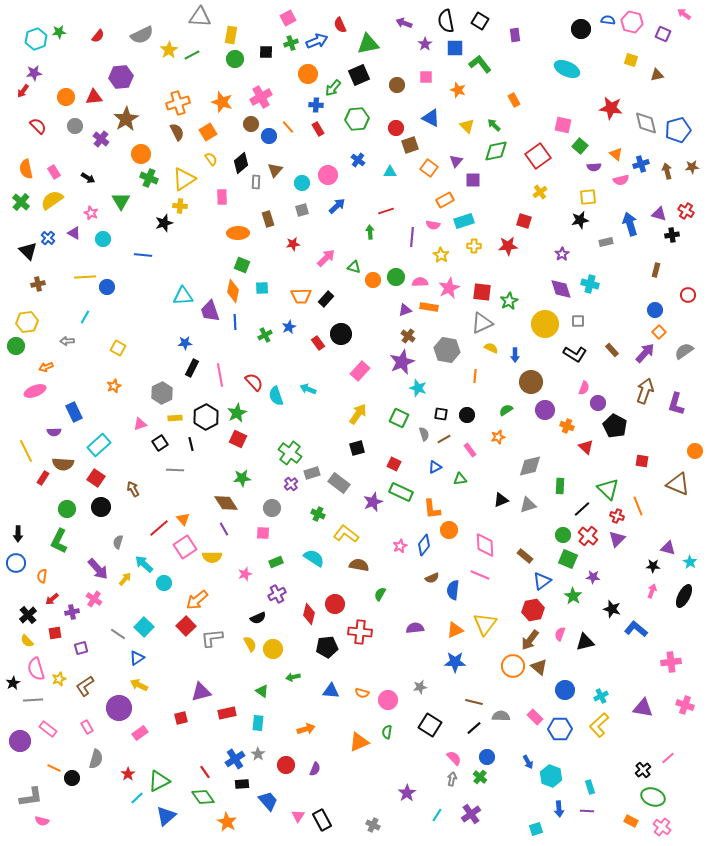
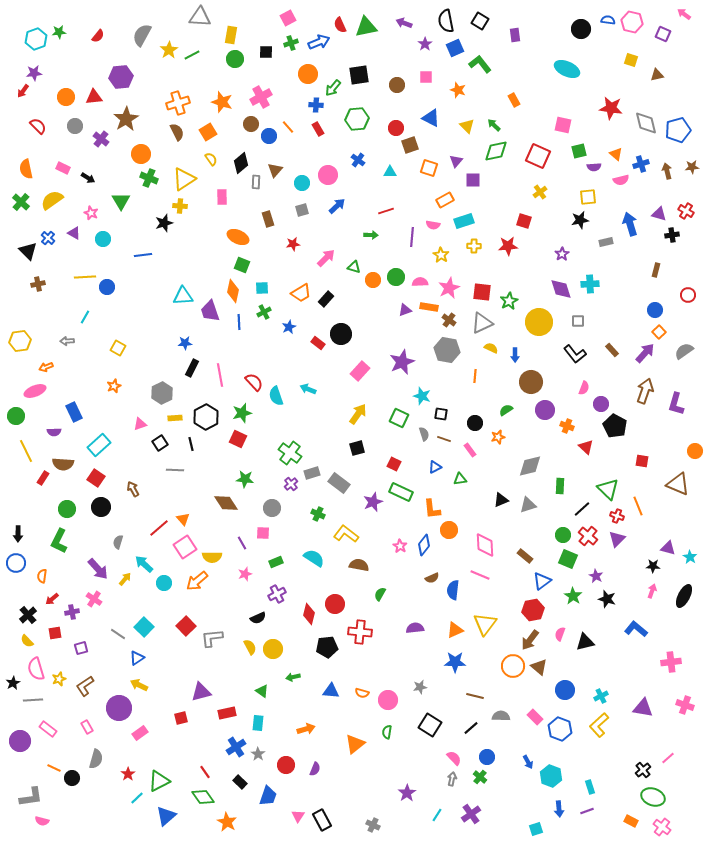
gray semicircle at (142, 35): rotated 145 degrees clockwise
blue arrow at (317, 41): moved 2 px right, 1 px down
green triangle at (368, 44): moved 2 px left, 17 px up
blue square at (455, 48): rotated 24 degrees counterclockwise
black square at (359, 75): rotated 15 degrees clockwise
green square at (580, 146): moved 1 px left, 5 px down; rotated 35 degrees clockwise
red square at (538, 156): rotated 30 degrees counterclockwise
orange square at (429, 168): rotated 18 degrees counterclockwise
pink rectangle at (54, 172): moved 9 px right, 4 px up; rotated 32 degrees counterclockwise
green arrow at (370, 232): moved 1 px right, 3 px down; rotated 96 degrees clockwise
orange ellipse at (238, 233): moved 4 px down; rotated 25 degrees clockwise
blue line at (143, 255): rotated 12 degrees counterclockwise
cyan cross at (590, 284): rotated 18 degrees counterclockwise
orange trapezoid at (301, 296): moved 3 px up; rotated 30 degrees counterclockwise
yellow hexagon at (27, 322): moved 7 px left, 19 px down
blue line at (235, 322): moved 4 px right
yellow circle at (545, 324): moved 6 px left, 2 px up
green cross at (265, 335): moved 1 px left, 23 px up
brown cross at (408, 336): moved 41 px right, 16 px up
red rectangle at (318, 343): rotated 16 degrees counterclockwise
green circle at (16, 346): moved 70 px down
black L-shape at (575, 354): rotated 20 degrees clockwise
cyan star at (418, 388): moved 4 px right, 8 px down
purple circle at (598, 403): moved 3 px right, 1 px down
green star at (237, 413): moved 5 px right; rotated 12 degrees clockwise
black circle at (467, 415): moved 8 px right, 8 px down
brown line at (444, 439): rotated 48 degrees clockwise
green star at (242, 478): moved 3 px right, 1 px down; rotated 12 degrees clockwise
purple line at (224, 529): moved 18 px right, 14 px down
pink star at (400, 546): rotated 16 degrees counterclockwise
cyan star at (690, 562): moved 5 px up
purple star at (593, 577): moved 3 px right, 1 px up; rotated 24 degrees clockwise
orange arrow at (197, 600): moved 19 px up
black star at (612, 609): moved 5 px left, 10 px up
yellow semicircle at (250, 644): moved 3 px down
brown line at (474, 702): moved 1 px right, 6 px up
black line at (474, 728): moved 3 px left
blue hexagon at (560, 729): rotated 20 degrees clockwise
orange triangle at (359, 742): moved 4 px left, 2 px down; rotated 15 degrees counterclockwise
blue cross at (235, 759): moved 1 px right, 12 px up
black rectangle at (242, 784): moved 2 px left, 2 px up; rotated 48 degrees clockwise
blue trapezoid at (268, 801): moved 5 px up; rotated 60 degrees clockwise
purple line at (587, 811): rotated 24 degrees counterclockwise
